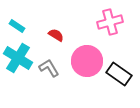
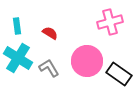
cyan rectangle: rotated 49 degrees clockwise
red semicircle: moved 6 px left, 2 px up
